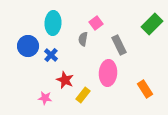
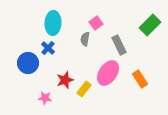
green rectangle: moved 2 px left, 1 px down
gray semicircle: moved 2 px right
blue circle: moved 17 px down
blue cross: moved 3 px left, 7 px up
pink ellipse: rotated 30 degrees clockwise
red star: rotated 30 degrees clockwise
orange rectangle: moved 5 px left, 10 px up
yellow rectangle: moved 1 px right, 6 px up
